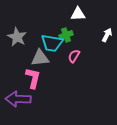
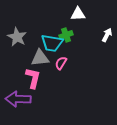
pink semicircle: moved 13 px left, 7 px down
